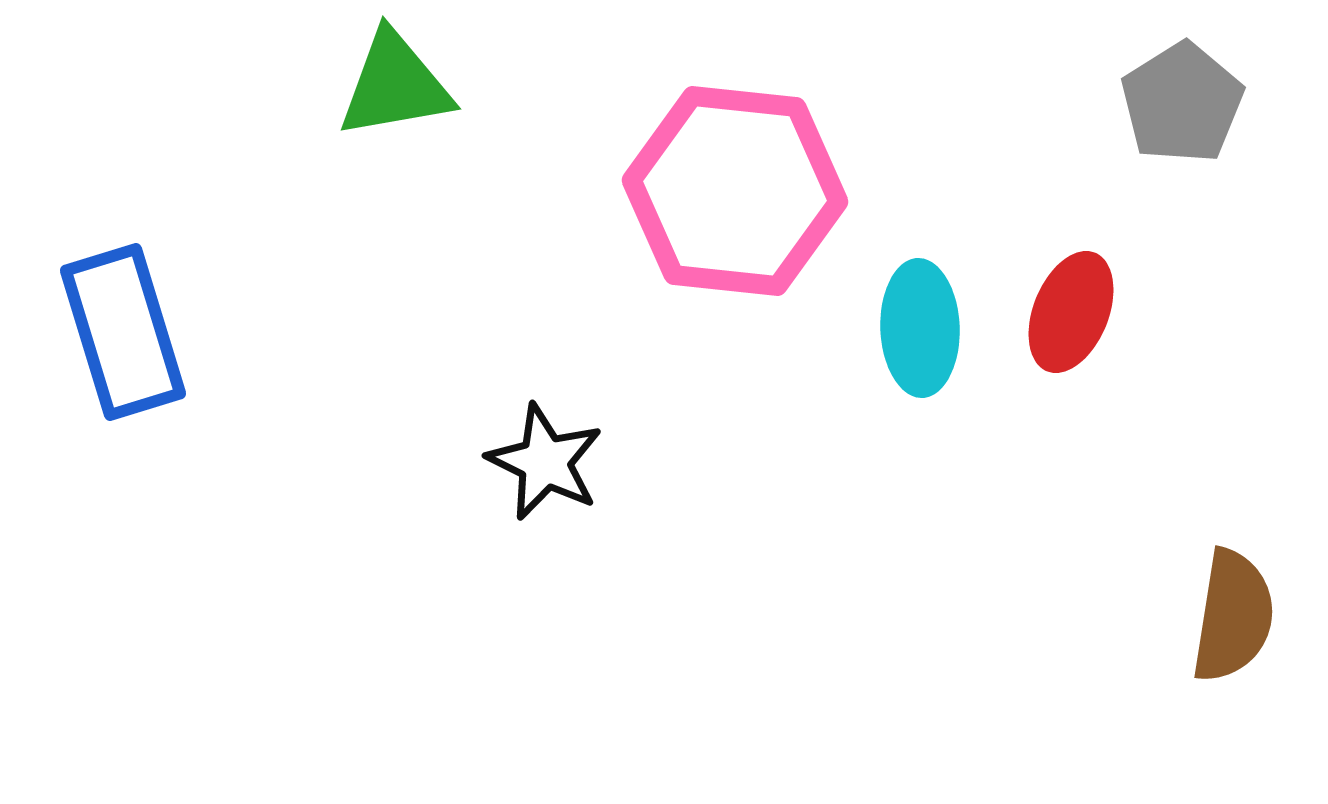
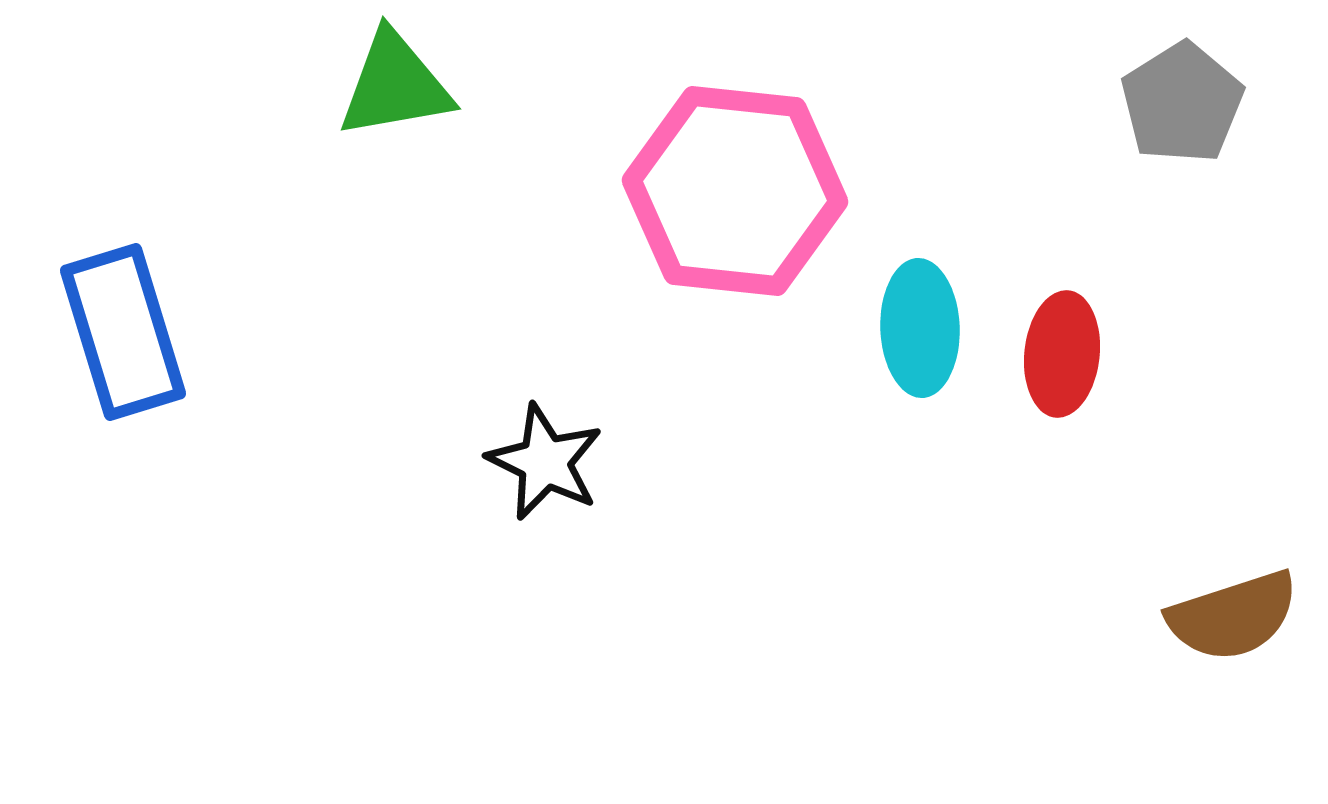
red ellipse: moved 9 px left, 42 px down; rotated 16 degrees counterclockwise
brown semicircle: rotated 63 degrees clockwise
